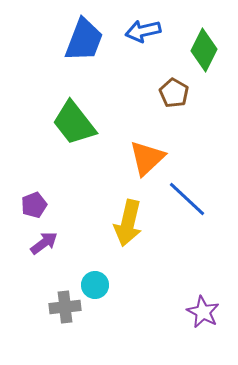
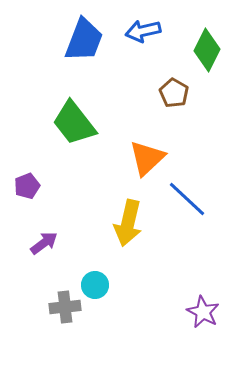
green diamond: moved 3 px right
purple pentagon: moved 7 px left, 19 px up
